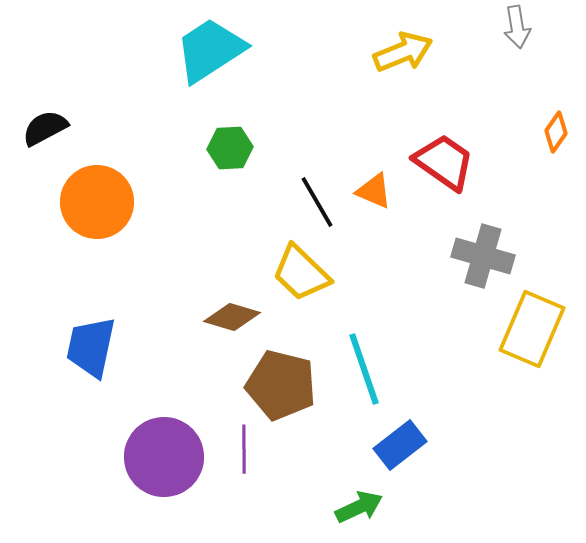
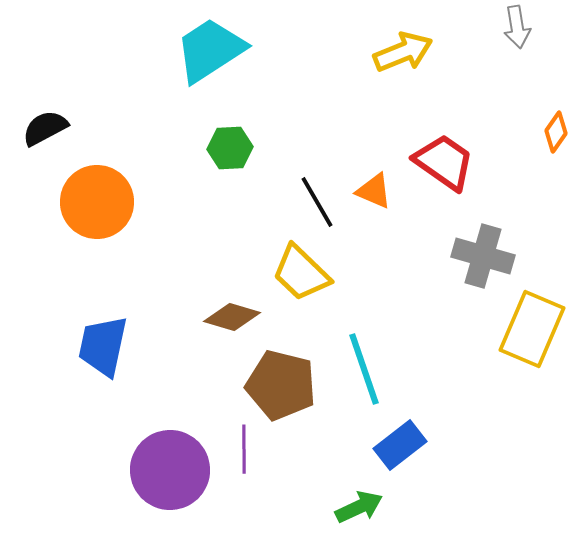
blue trapezoid: moved 12 px right, 1 px up
purple circle: moved 6 px right, 13 px down
